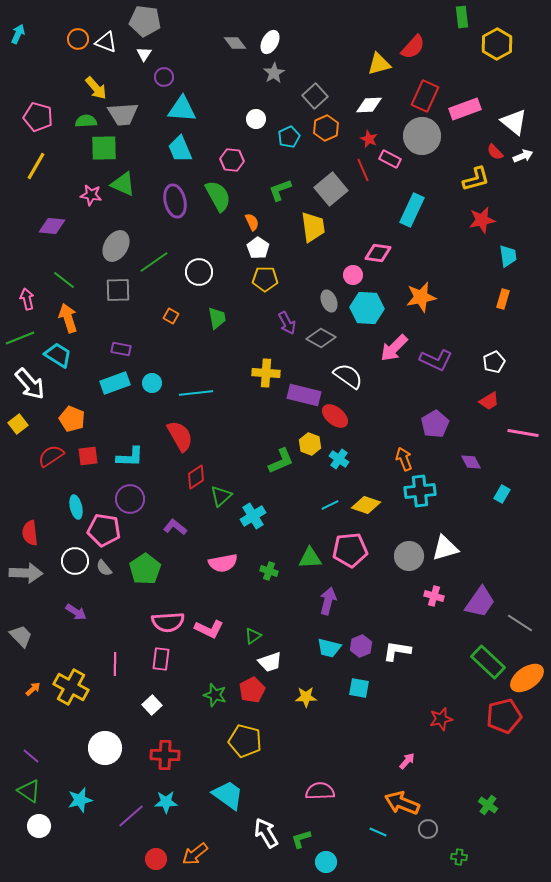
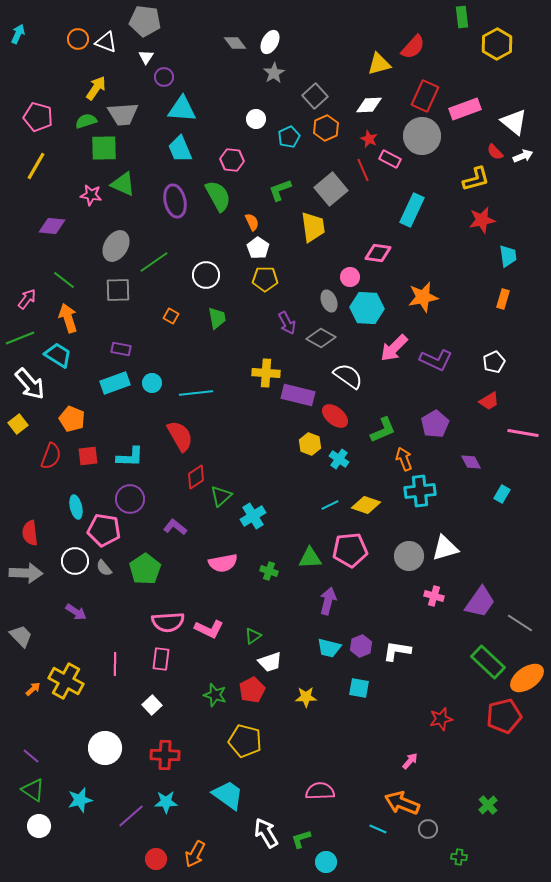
white triangle at (144, 54): moved 2 px right, 3 px down
yellow arrow at (96, 88): rotated 105 degrees counterclockwise
green semicircle at (86, 121): rotated 15 degrees counterclockwise
white circle at (199, 272): moved 7 px right, 3 px down
pink circle at (353, 275): moved 3 px left, 2 px down
orange star at (421, 297): moved 2 px right
pink arrow at (27, 299): rotated 50 degrees clockwise
purple rectangle at (304, 395): moved 6 px left
red semicircle at (51, 456): rotated 144 degrees clockwise
green L-shape at (281, 461): moved 102 px right, 31 px up
yellow cross at (71, 687): moved 5 px left, 6 px up
pink arrow at (407, 761): moved 3 px right
green triangle at (29, 791): moved 4 px right, 1 px up
green cross at (488, 805): rotated 12 degrees clockwise
cyan line at (378, 832): moved 3 px up
orange arrow at (195, 854): rotated 24 degrees counterclockwise
